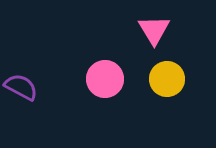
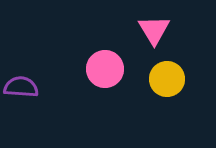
pink circle: moved 10 px up
purple semicircle: rotated 24 degrees counterclockwise
